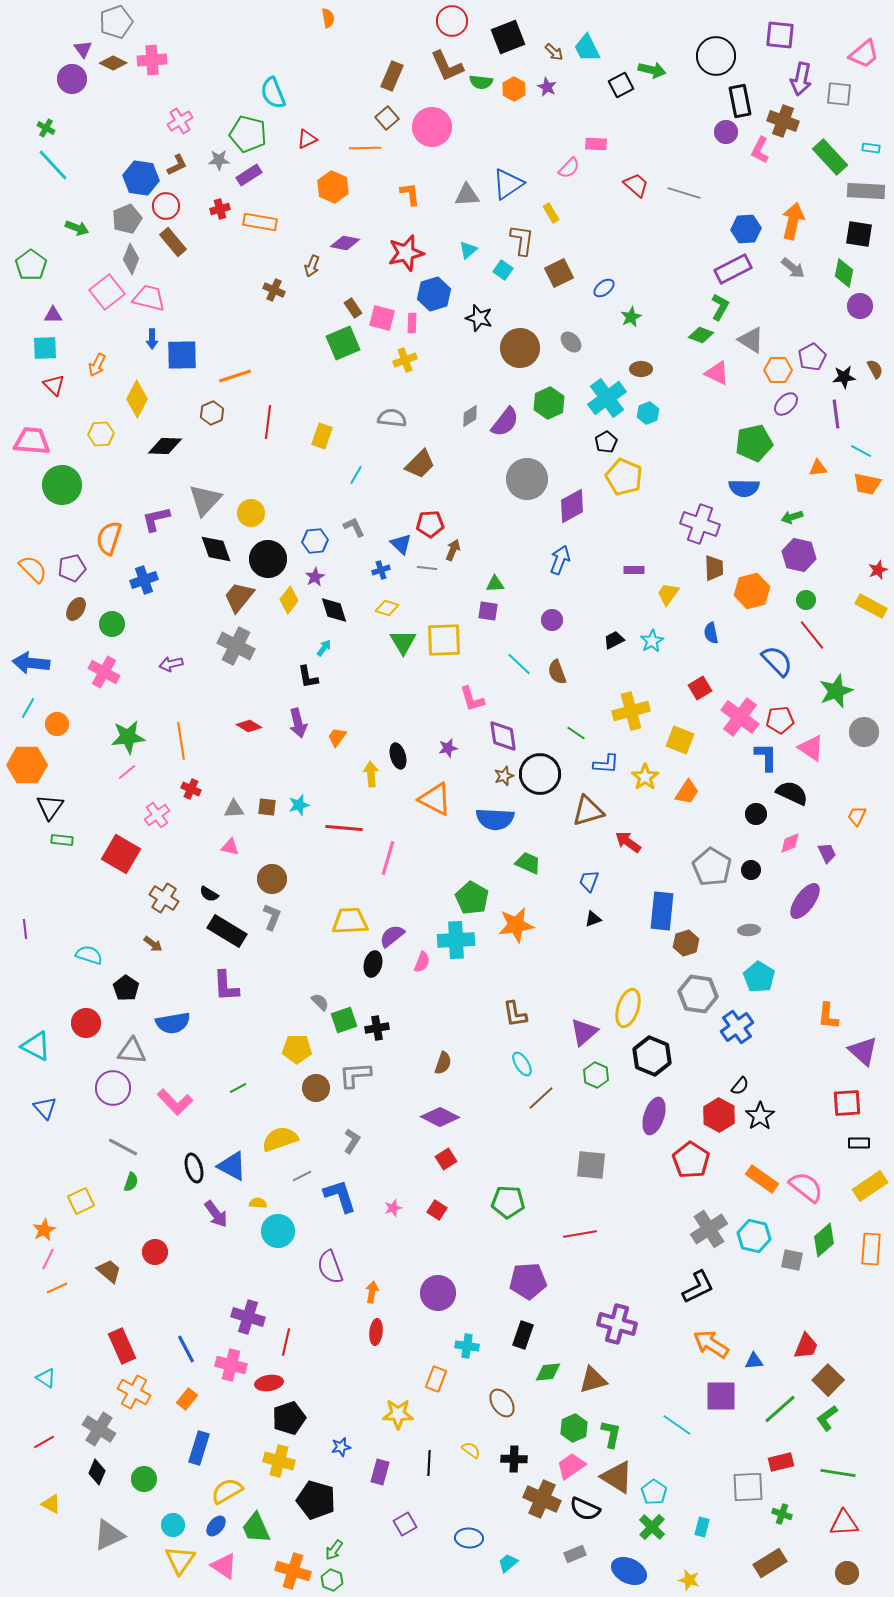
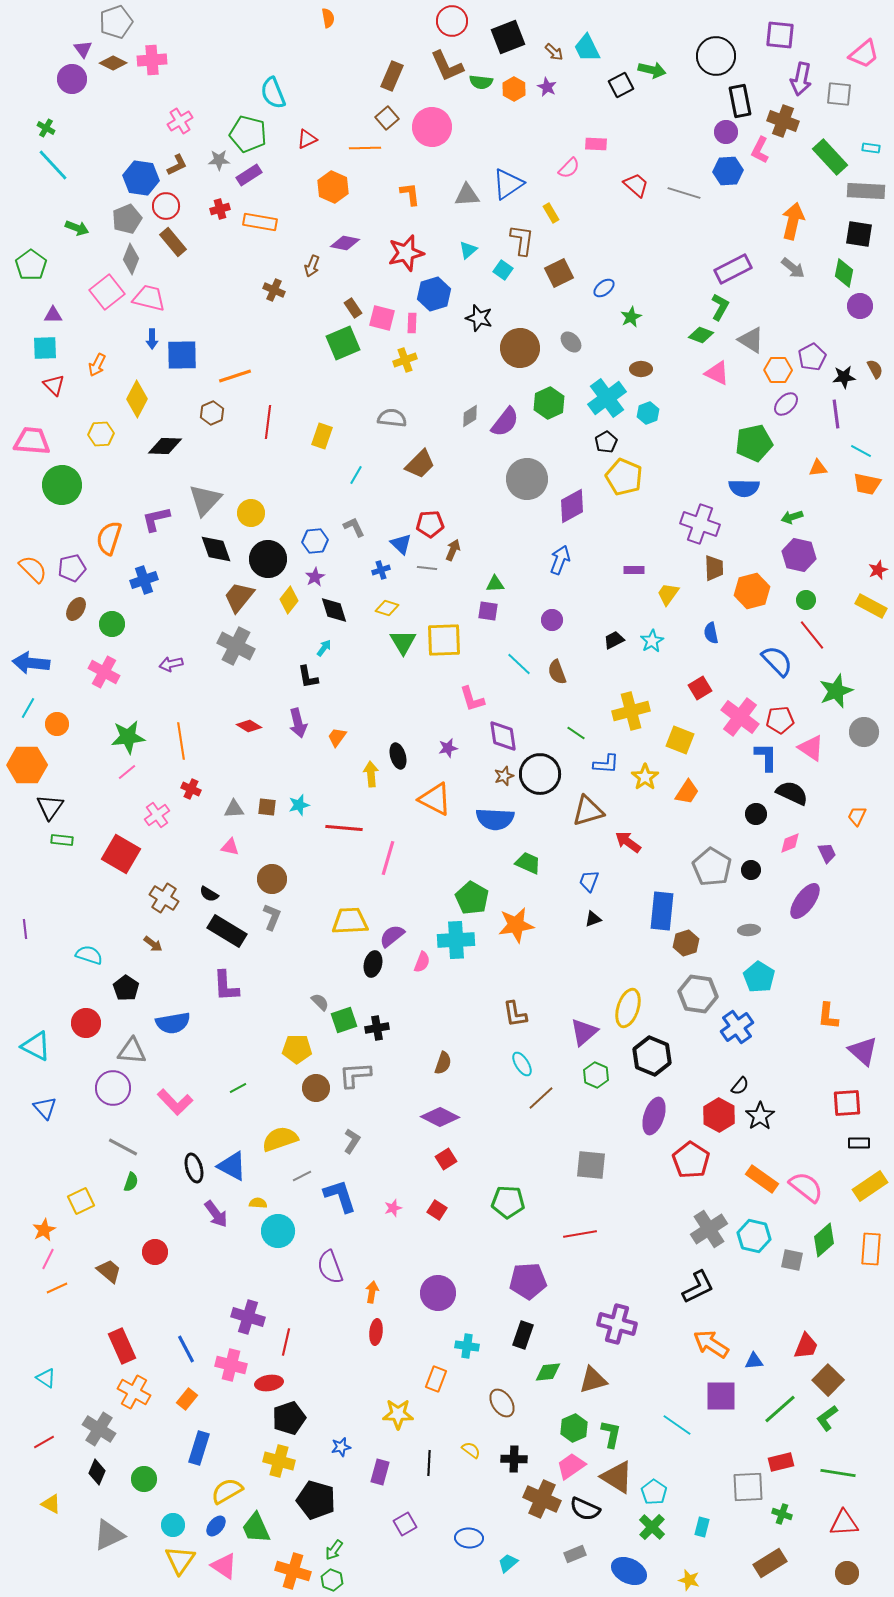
blue hexagon at (746, 229): moved 18 px left, 58 px up
